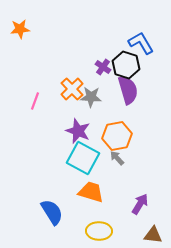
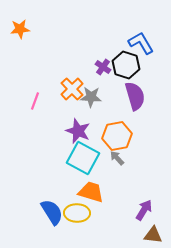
purple semicircle: moved 7 px right, 6 px down
purple arrow: moved 4 px right, 6 px down
yellow ellipse: moved 22 px left, 18 px up
